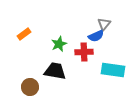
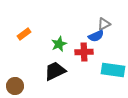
gray triangle: rotated 24 degrees clockwise
black trapezoid: rotated 35 degrees counterclockwise
brown circle: moved 15 px left, 1 px up
